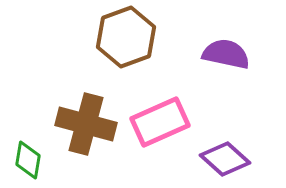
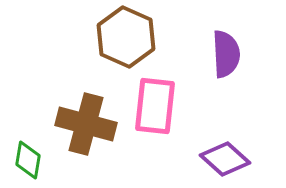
brown hexagon: rotated 16 degrees counterclockwise
purple semicircle: rotated 75 degrees clockwise
pink rectangle: moved 5 px left, 16 px up; rotated 60 degrees counterclockwise
